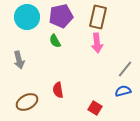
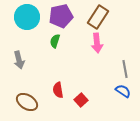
brown rectangle: rotated 20 degrees clockwise
green semicircle: rotated 48 degrees clockwise
gray line: rotated 48 degrees counterclockwise
blue semicircle: rotated 49 degrees clockwise
brown ellipse: rotated 60 degrees clockwise
red square: moved 14 px left, 8 px up; rotated 16 degrees clockwise
